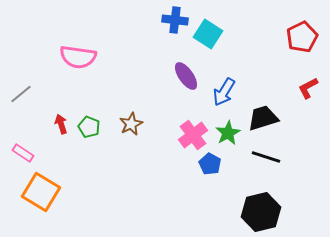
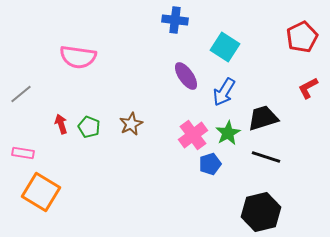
cyan square: moved 17 px right, 13 px down
pink rectangle: rotated 25 degrees counterclockwise
blue pentagon: rotated 25 degrees clockwise
